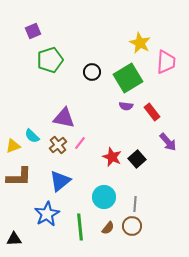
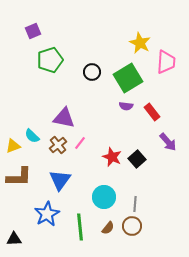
blue triangle: moved 1 px up; rotated 15 degrees counterclockwise
